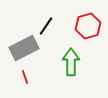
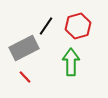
red hexagon: moved 10 px left
red line: rotated 24 degrees counterclockwise
